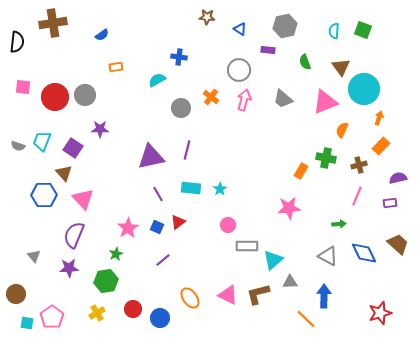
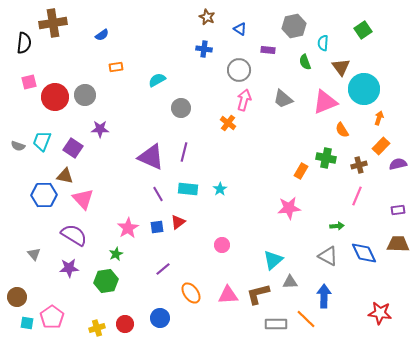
brown star at (207, 17): rotated 21 degrees clockwise
gray hexagon at (285, 26): moved 9 px right
green square at (363, 30): rotated 36 degrees clockwise
cyan semicircle at (334, 31): moved 11 px left, 12 px down
black semicircle at (17, 42): moved 7 px right, 1 px down
blue cross at (179, 57): moved 25 px right, 8 px up
pink square at (23, 87): moved 6 px right, 5 px up; rotated 21 degrees counterclockwise
orange cross at (211, 97): moved 17 px right, 26 px down
orange semicircle at (342, 130): rotated 56 degrees counterclockwise
purple line at (187, 150): moved 3 px left, 2 px down
purple triangle at (151, 157): rotated 36 degrees clockwise
brown triangle at (64, 173): moved 1 px right, 3 px down; rotated 36 degrees counterclockwise
purple semicircle at (398, 178): moved 14 px up
cyan rectangle at (191, 188): moved 3 px left, 1 px down
purple rectangle at (390, 203): moved 8 px right, 7 px down
green arrow at (339, 224): moved 2 px left, 2 px down
pink circle at (228, 225): moved 6 px left, 20 px down
blue square at (157, 227): rotated 32 degrees counterclockwise
purple semicircle at (74, 235): rotated 100 degrees clockwise
brown trapezoid at (398, 244): rotated 40 degrees counterclockwise
gray rectangle at (247, 246): moved 29 px right, 78 px down
gray triangle at (34, 256): moved 2 px up
purple line at (163, 260): moved 9 px down
brown circle at (16, 294): moved 1 px right, 3 px down
pink triangle at (228, 295): rotated 30 degrees counterclockwise
orange ellipse at (190, 298): moved 1 px right, 5 px up
red circle at (133, 309): moved 8 px left, 15 px down
yellow cross at (97, 313): moved 15 px down; rotated 14 degrees clockwise
red star at (380, 313): rotated 25 degrees clockwise
